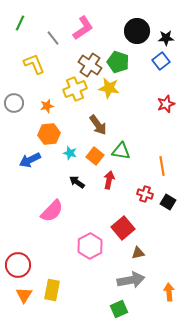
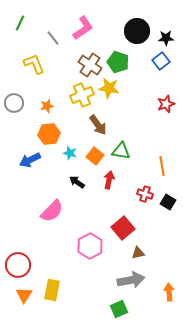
yellow cross: moved 7 px right, 6 px down
